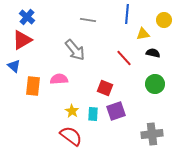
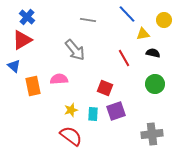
blue line: rotated 48 degrees counterclockwise
red line: rotated 12 degrees clockwise
orange rectangle: rotated 18 degrees counterclockwise
yellow star: moved 1 px left, 1 px up; rotated 24 degrees clockwise
